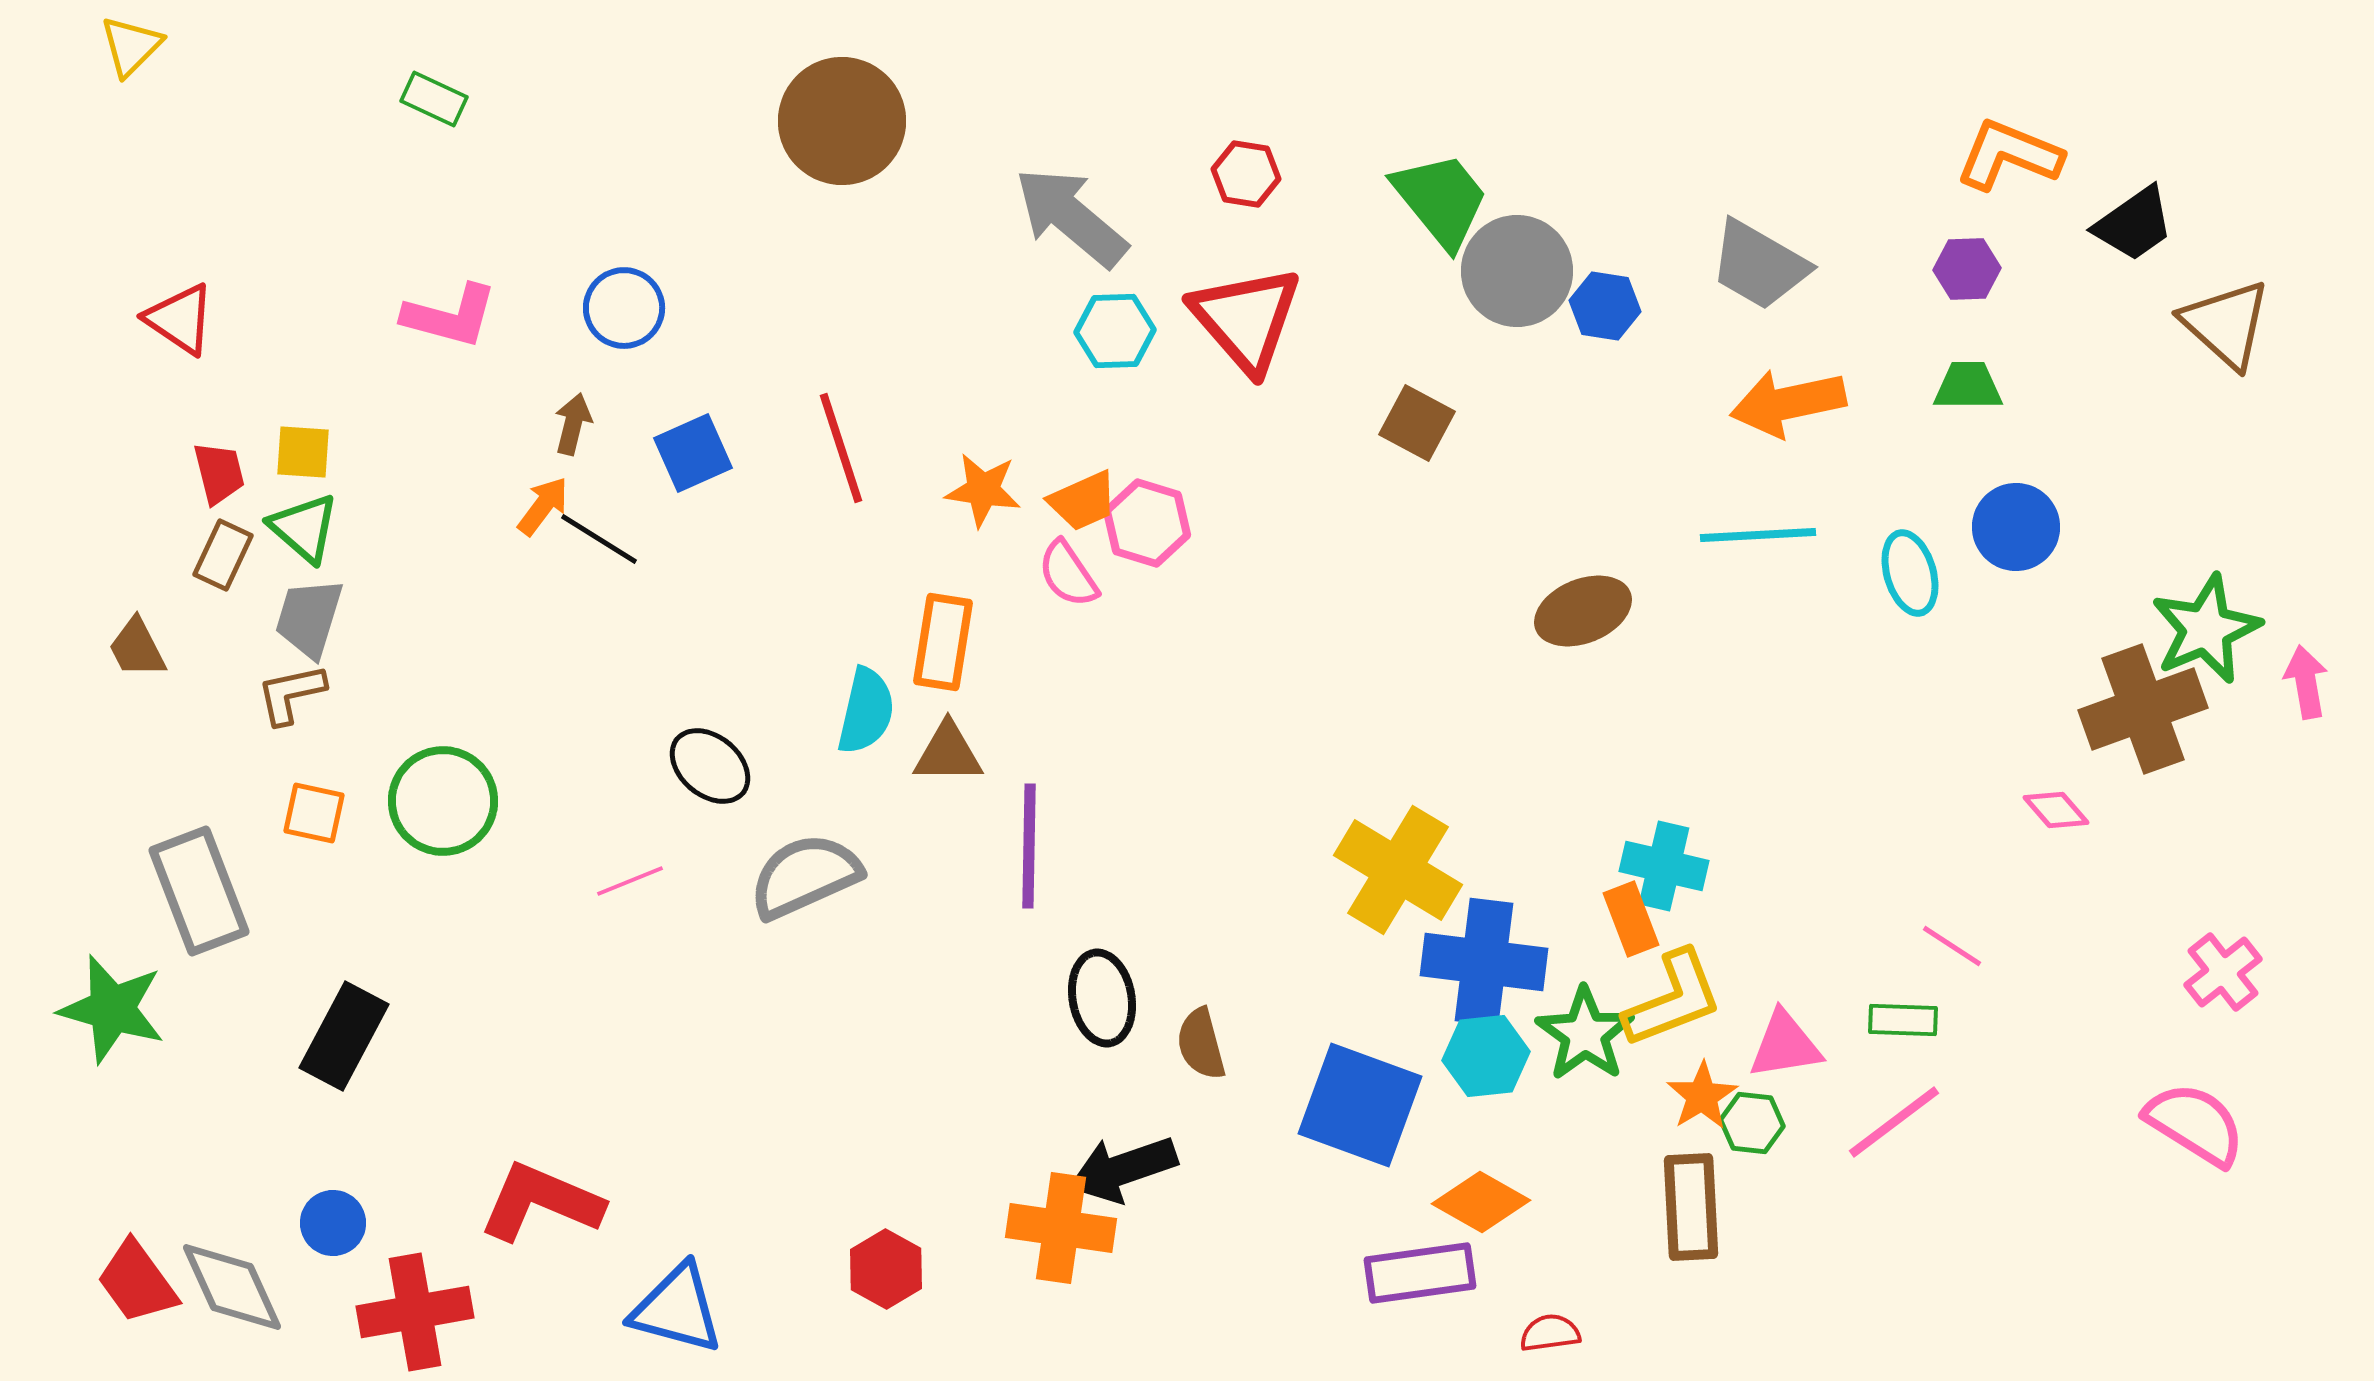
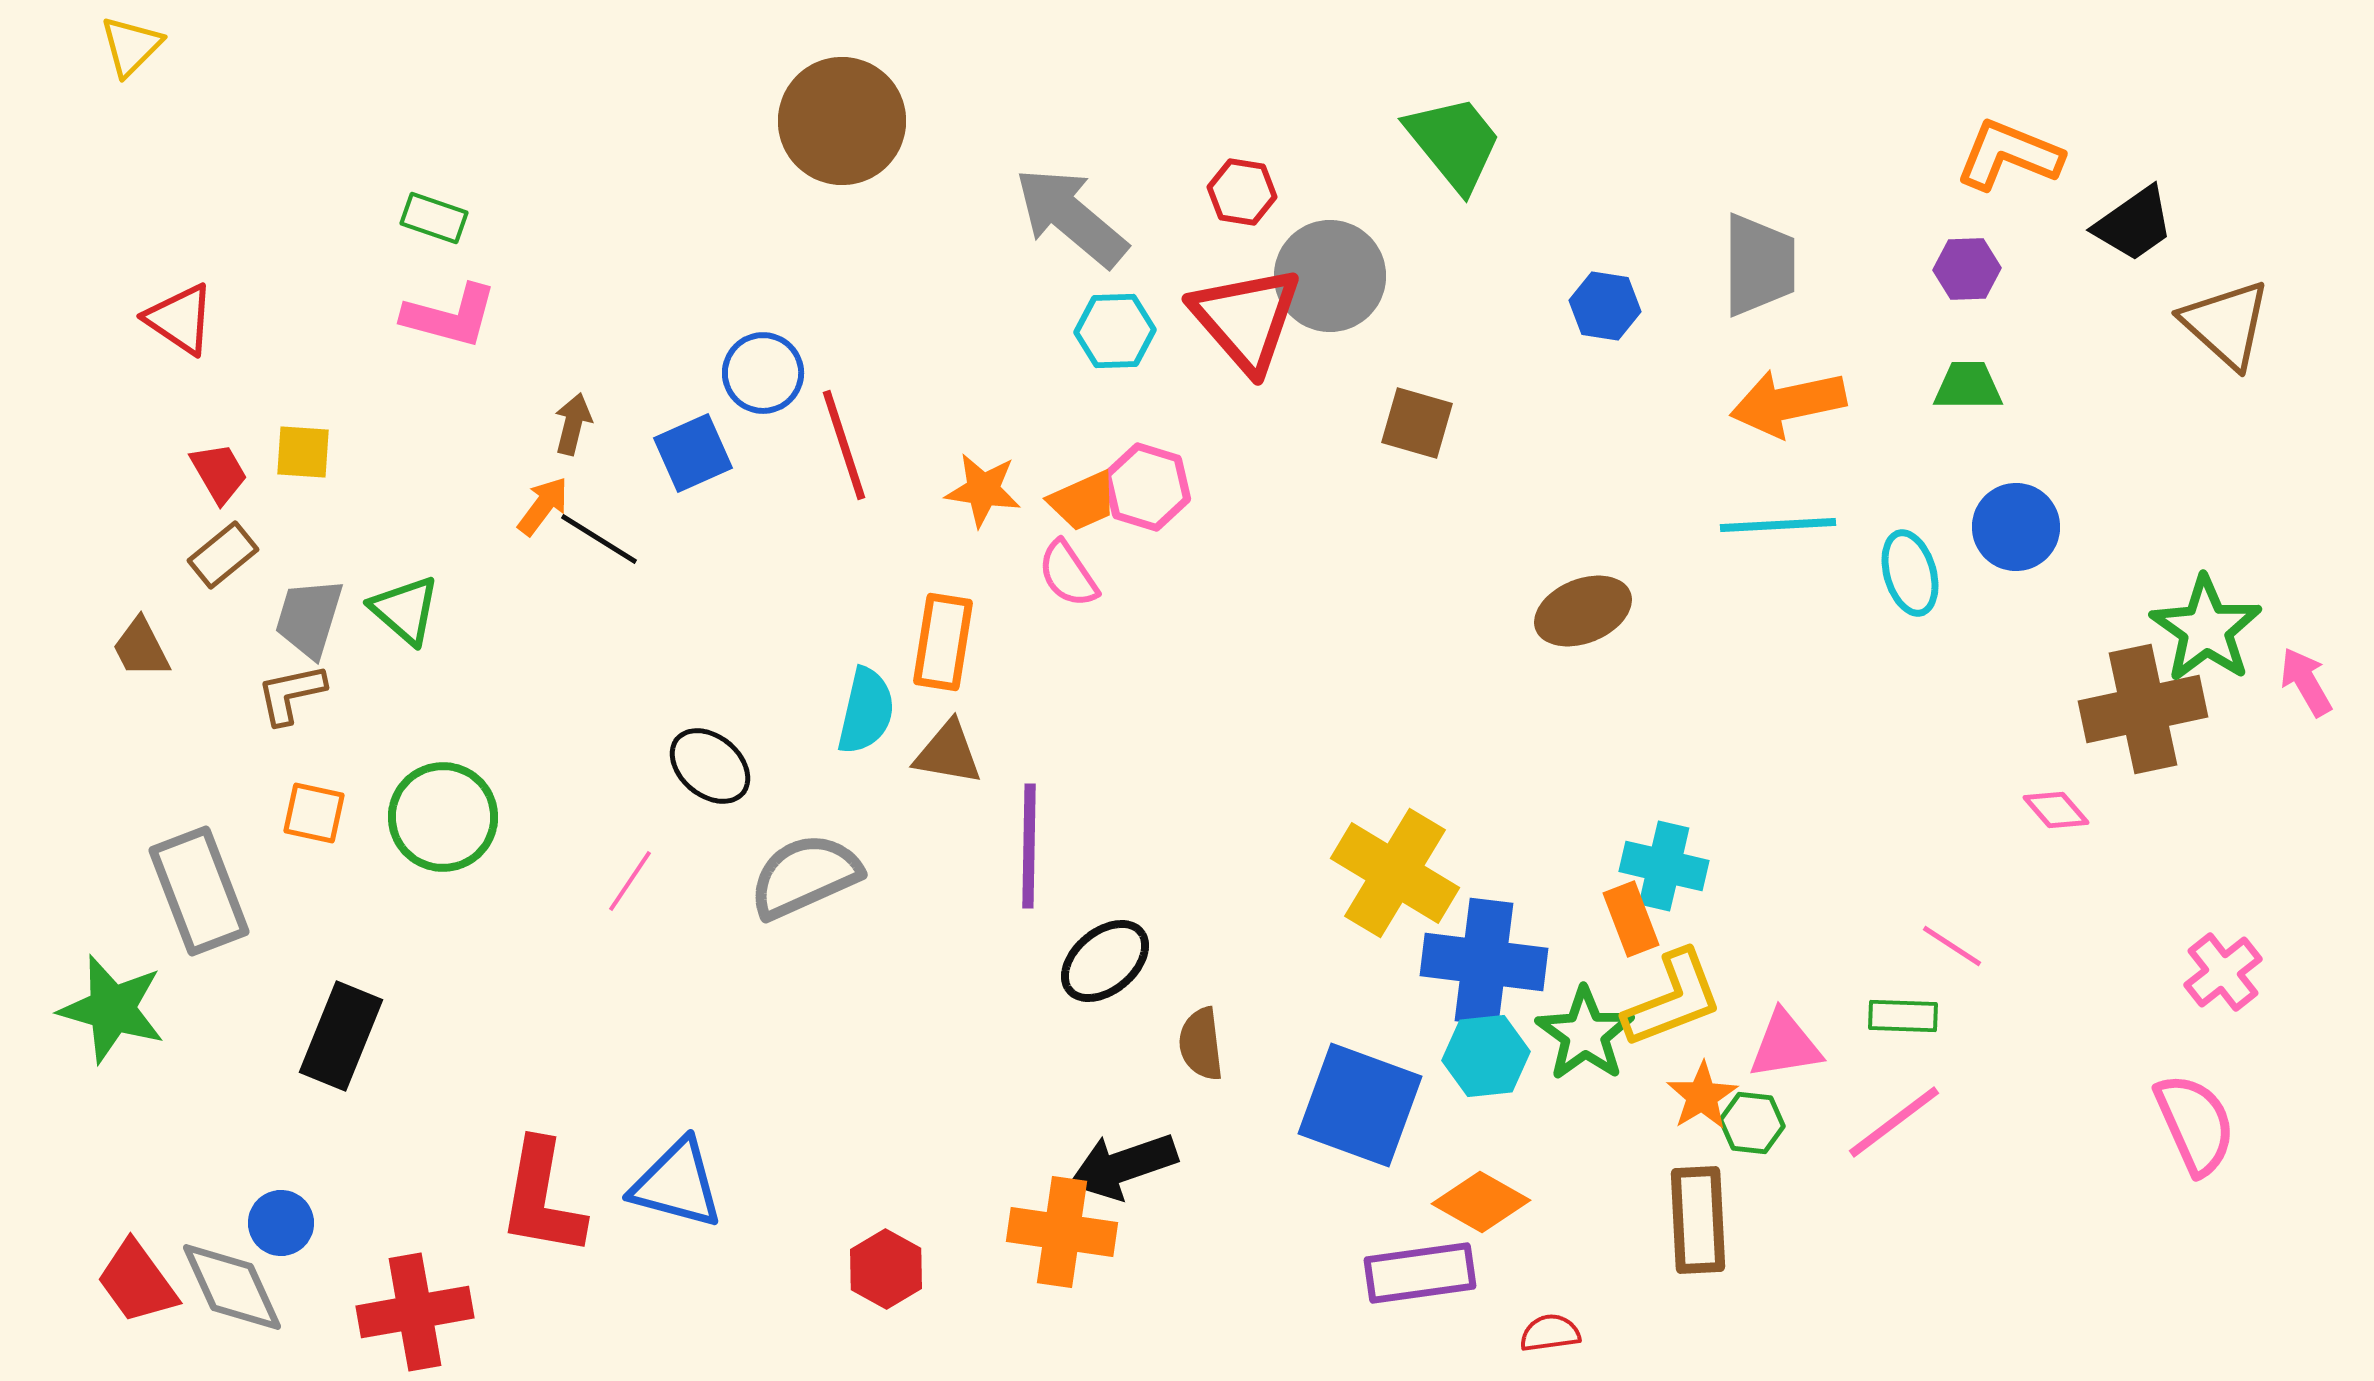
green rectangle at (434, 99): moved 119 px down; rotated 6 degrees counterclockwise
red hexagon at (1246, 174): moved 4 px left, 18 px down
green trapezoid at (1441, 200): moved 13 px right, 57 px up
gray trapezoid at (1759, 265): rotated 120 degrees counterclockwise
gray circle at (1517, 271): moved 187 px left, 5 px down
blue circle at (624, 308): moved 139 px right, 65 px down
brown square at (1417, 423): rotated 12 degrees counterclockwise
red line at (841, 448): moved 3 px right, 3 px up
red trapezoid at (219, 473): rotated 16 degrees counterclockwise
pink hexagon at (1147, 523): moved 36 px up
green triangle at (304, 528): moved 101 px right, 82 px down
cyan line at (1758, 535): moved 20 px right, 10 px up
brown rectangle at (223, 555): rotated 26 degrees clockwise
green star at (2206, 629): rotated 14 degrees counterclockwise
brown trapezoid at (137, 648): moved 4 px right
pink arrow at (2306, 682): rotated 20 degrees counterclockwise
brown cross at (2143, 709): rotated 8 degrees clockwise
brown triangle at (948, 753): rotated 10 degrees clockwise
green circle at (443, 801): moved 16 px down
yellow cross at (1398, 870): moved 3 px left, 3 px down
pink line at (630, 881): rotated 34 degrees counterclockwise
black ellipse at (1102, 998): moved 3 px right, 37 px up; rotated 60 degrees clockwise
green rectangle at (1903, 1020): moved 4 px up
black rectangle at (344, 1036): moved 3 px left; rotated 6 degrees counterclockwise
brown semicircle at (1201, 1044): rotated 8 degrees clockwise
pink semicircle at (2195, 1124): rotated 34 degrees clockwise
black arrow at (1123, 1169): moved 3 px up
red L-shape at (541, 1202): moved 1 px right, 4 px up; rotated 103 degrees counterclockwise
brown rectangle at (1691, 1207): moved 7 px right, 13 px down
blue circle at (333, 1223): moved 52 px left
orange cross at (1061, 1228): moved 1 px right, 4 px down
blue triangle at (677, 1309): moved 125 px up
